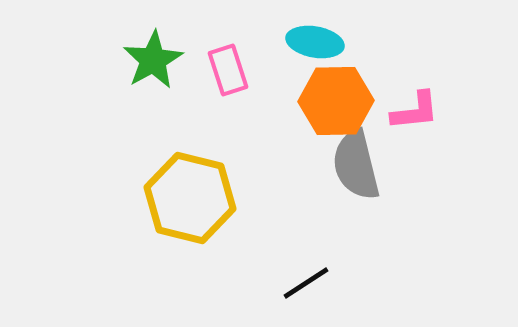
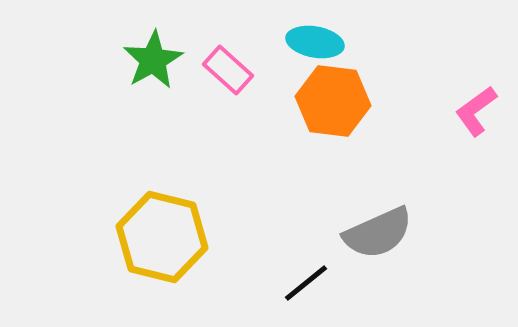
pink rectangle: rotated 30 degrees counterclockwise
orange hexagon: moved 3 px left; rotated 8 degrees clockwise
pink L-shape: moved 61 px right; rotated 150 degrees clockwise
gray semicircle: moved 22 px right, 68 px down; rotated 100 degrees counterclockwise
yellow hexagon: moved 28 px left, 39 px down
black line: rotated 6 degrees counterclockwise
